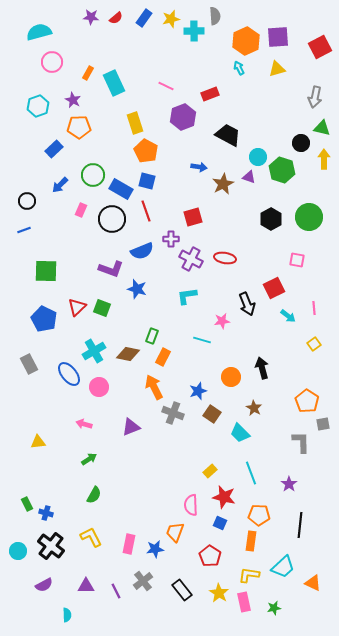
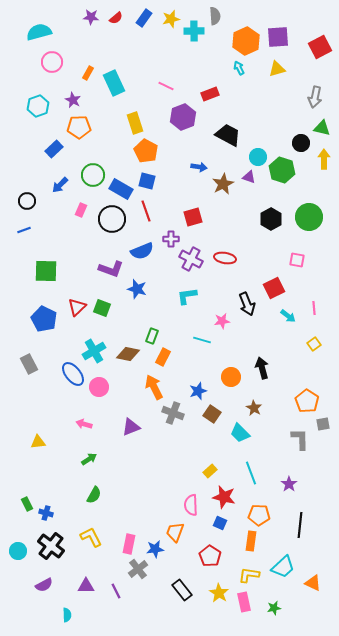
blue ellipse at (69, 374): moved 4 px right
gray L-shape at (301, 442): moved 1 px left, 3 px up
gray cross at (143, 581): moved 5 px left, 12 px up
